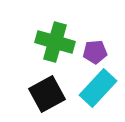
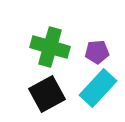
green cross: moved 5 px left, 5 px down
purple pentagon: moved 2 px right
